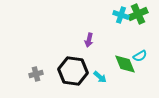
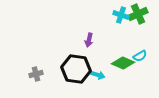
green diamond: moved 2 px left, 1 px up; rotated 45 degrees counterclockwise
black hexagon: moved 3 px right, 2 px up
cyan arrow: moved 2 px left, 2 px up; rotated 24 degrees counterclockwise
